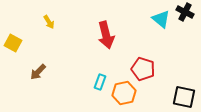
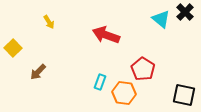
black cross: rotated 18 degrees clockwise
red arrow: rotated 124 degrees clockwise
yellow square: moved 5 px down; rotated 18 degrees clockwise
red pentagon: rotated 15 degrees clockwise
orange hexagon: rotated 20 degrees clockwise
black square: moved 2 px up
